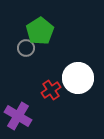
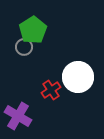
green pentagon: moved 7 px left, 1 px up
gray circle: moved 2 px left, 1 px up
white circle: moved 1 px up
